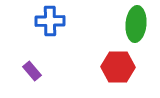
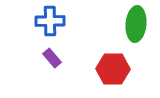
red hexagon: moved 5 px left, 2 px down
purple rectangle: moved 20 px right, 13 px up
